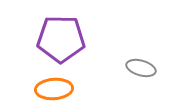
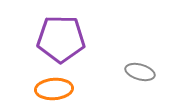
gray ellipse: moved 1 px left, 4 px down
